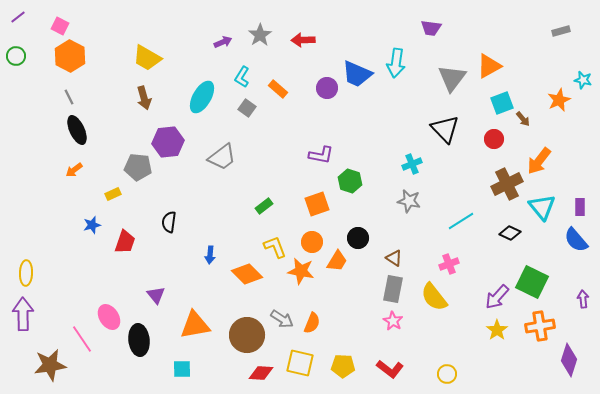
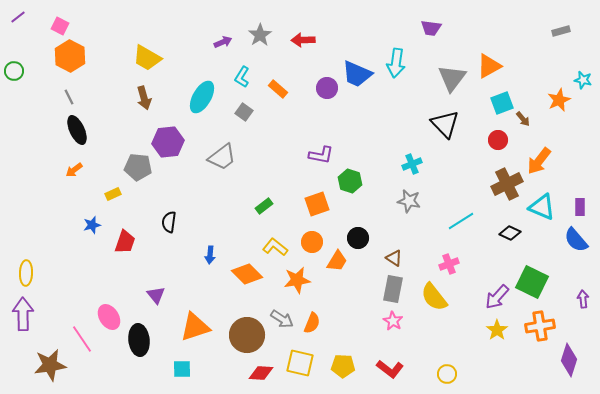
green circle at (16, 56): moved 2 px left, 15 px down
gray square at (247, 108): moved 3 px left, 4 px down
black triangle at (445, 129): moved 5 px up
red circle at (494, 139): moved 4 px right, 1 px down
cyan triangle at (542, 207): rotated 28 degrees counterclockwise
yellow L-shape at (275, 247): rotated 30 degrees counterclockwise
orange star at (301, 271): moved 4 px left, 9 px down; rotated 20 degrees counterclockwise
orange triangle at (195, 325): moved 2 px down; rotated 8 degrees counterclockwise
